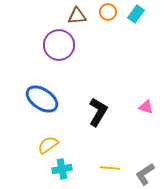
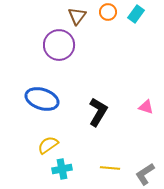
brown triangle: rotated 48 degrees counterclockwise
blue ellipse: rotated 16 degrees counterclockwise
